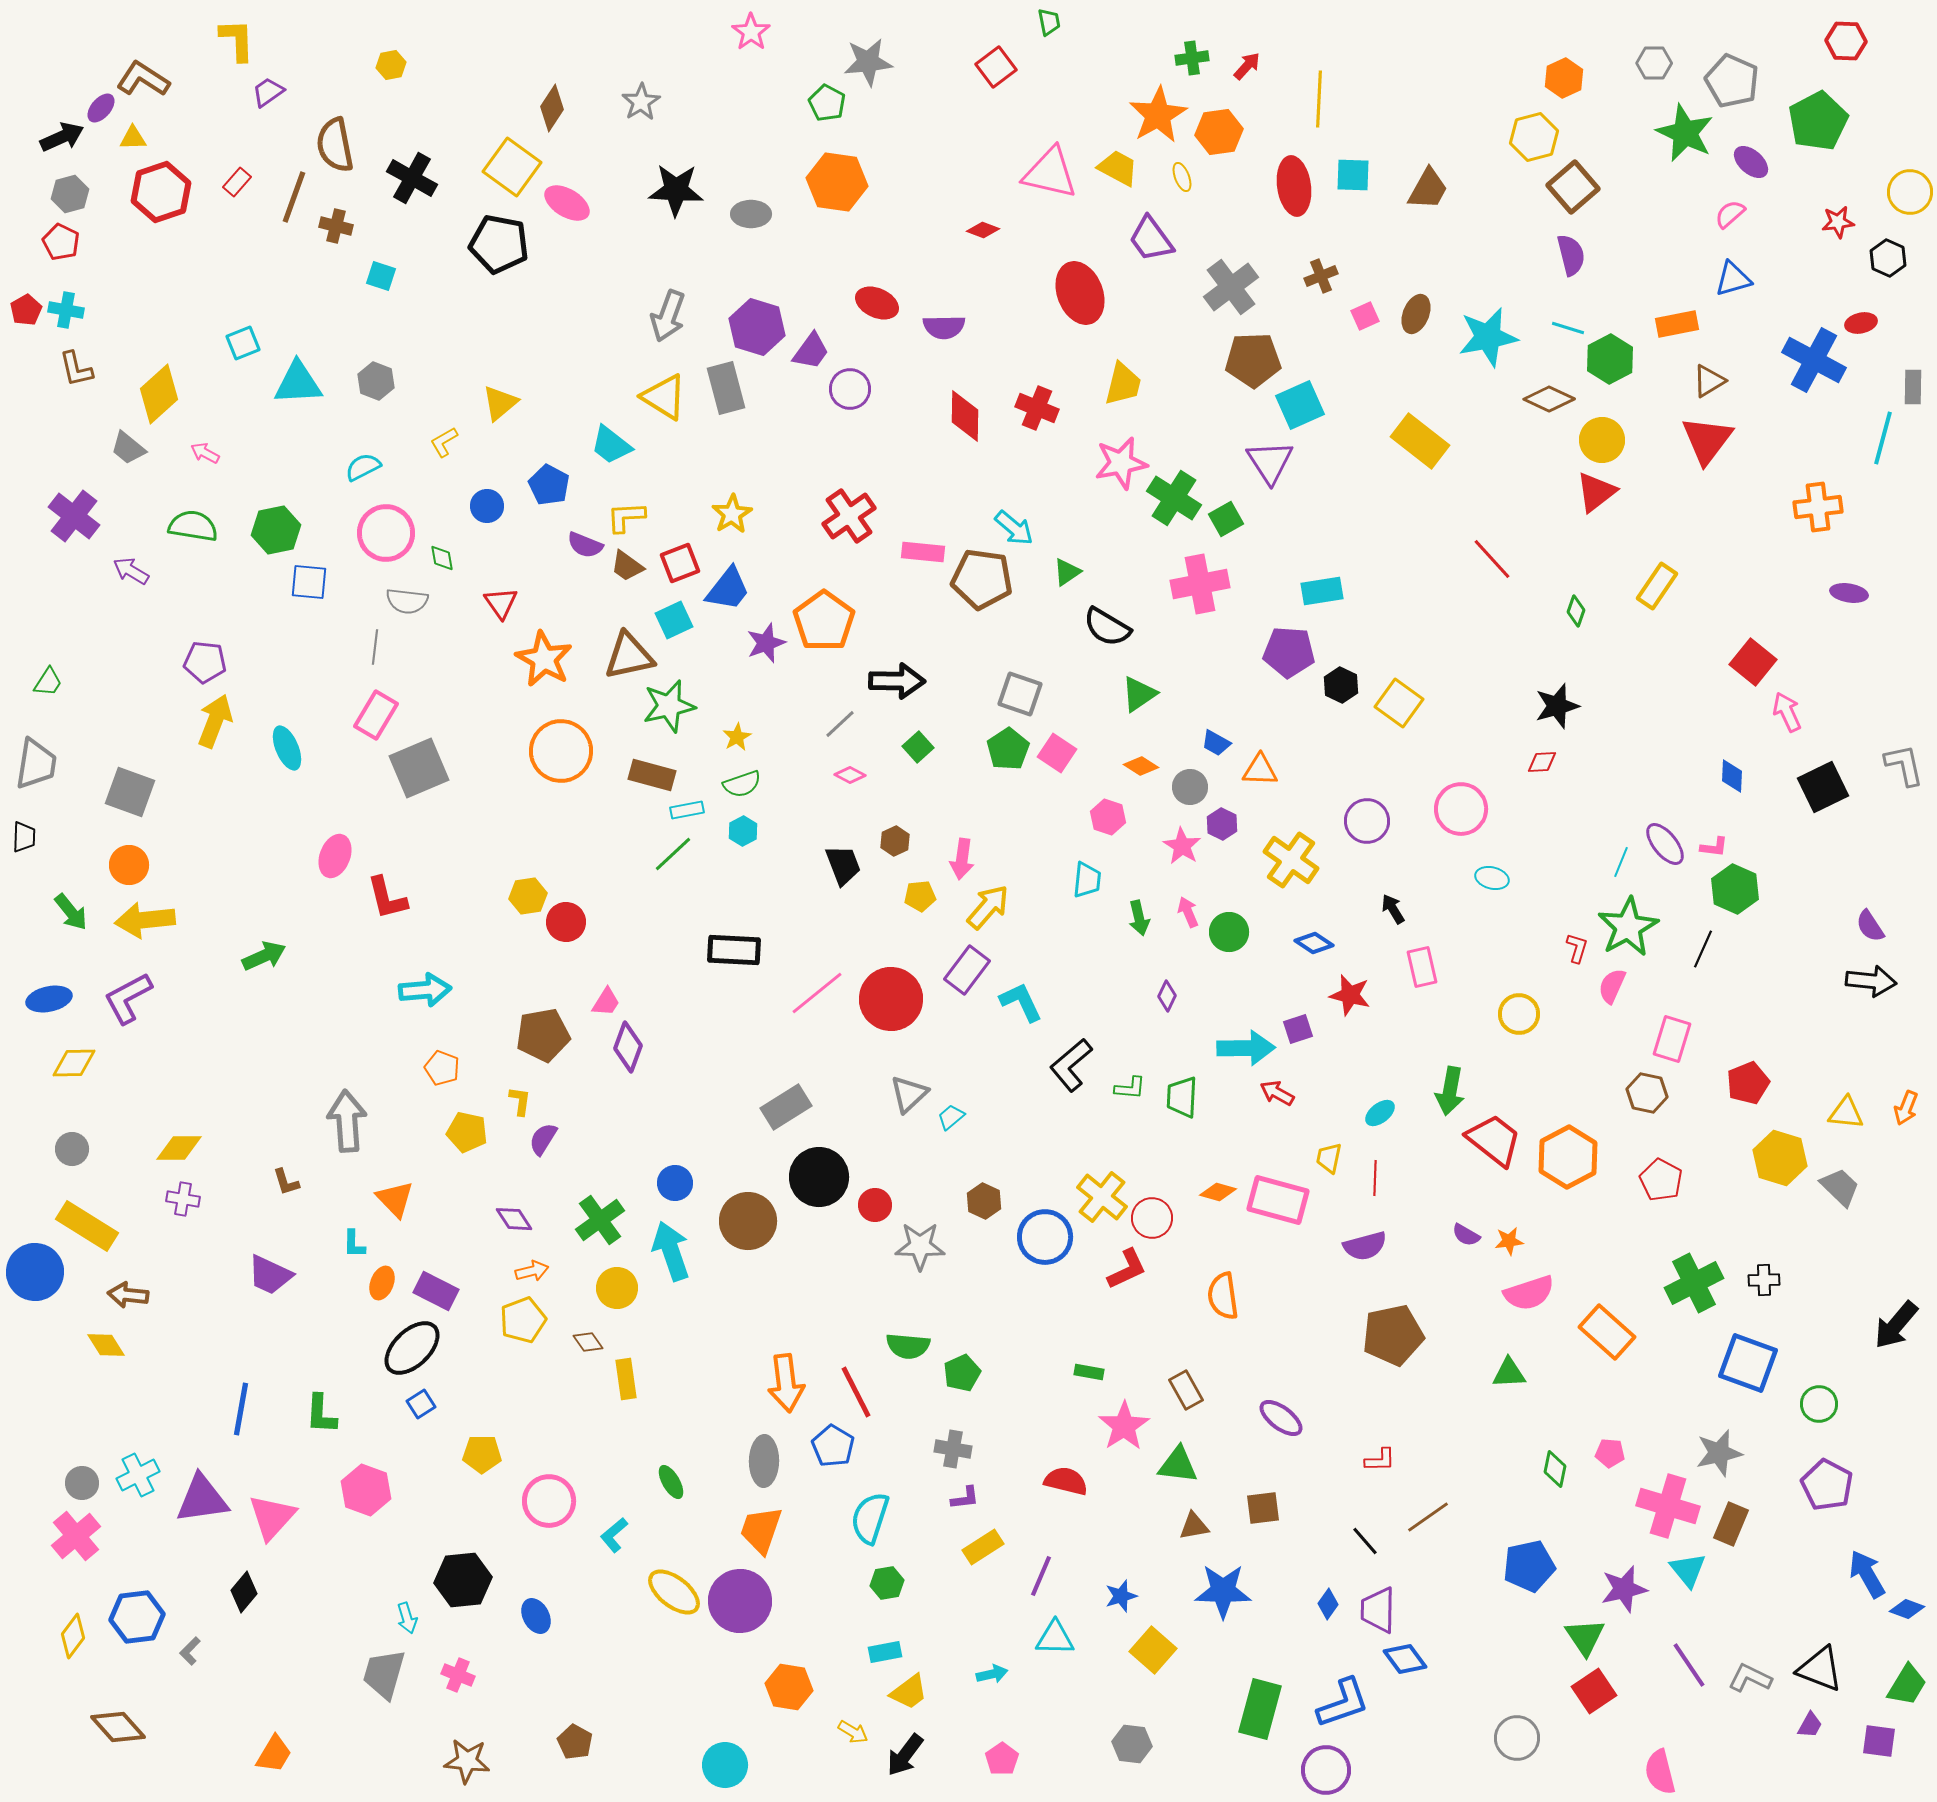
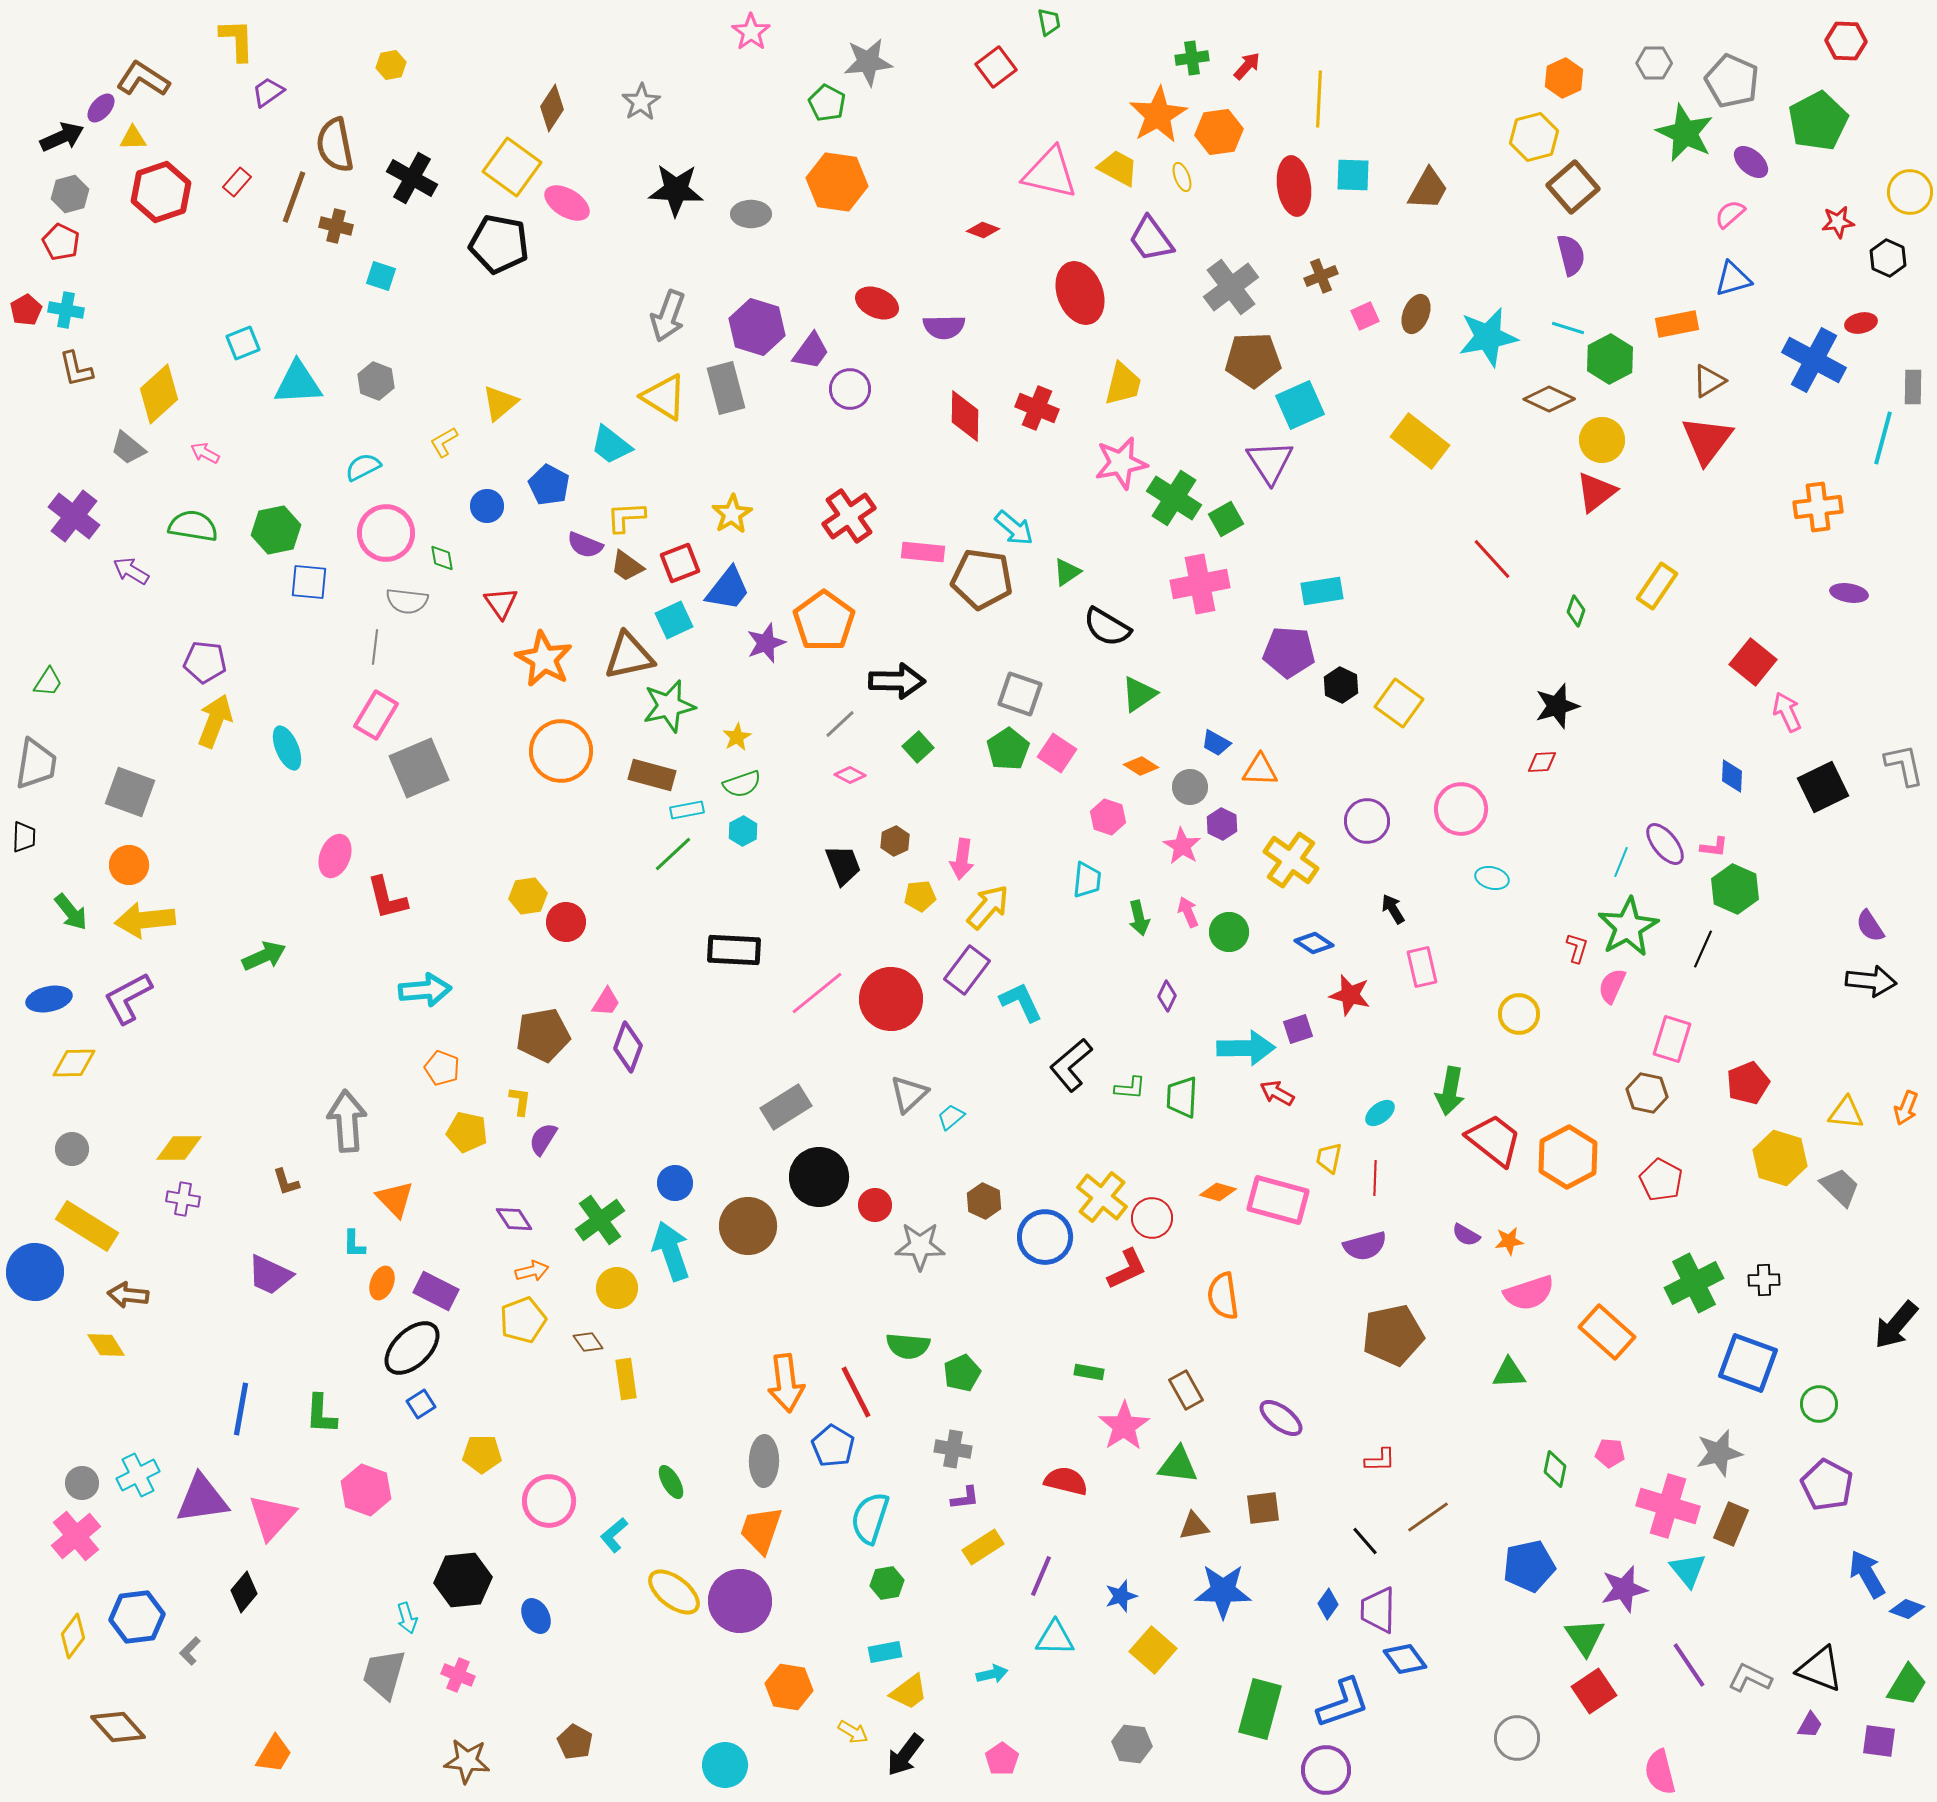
brown circle at (748, 1221): moved 5 px down
